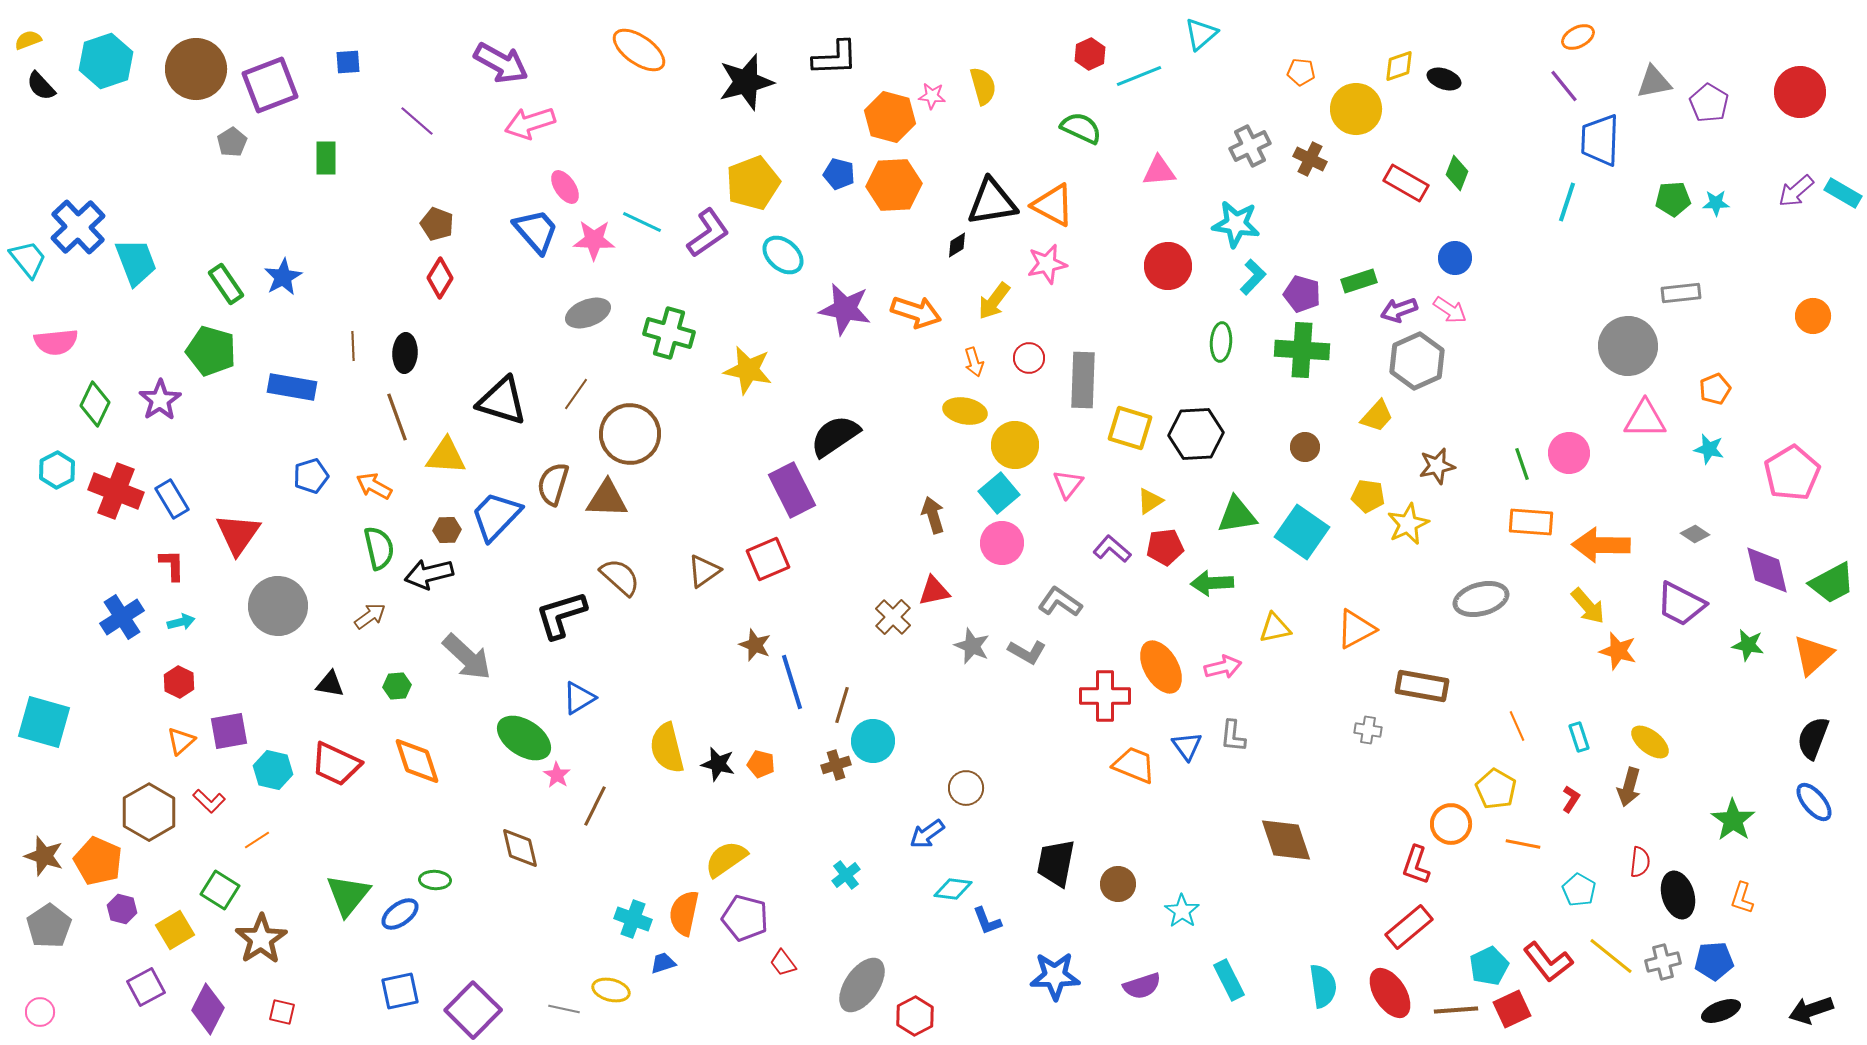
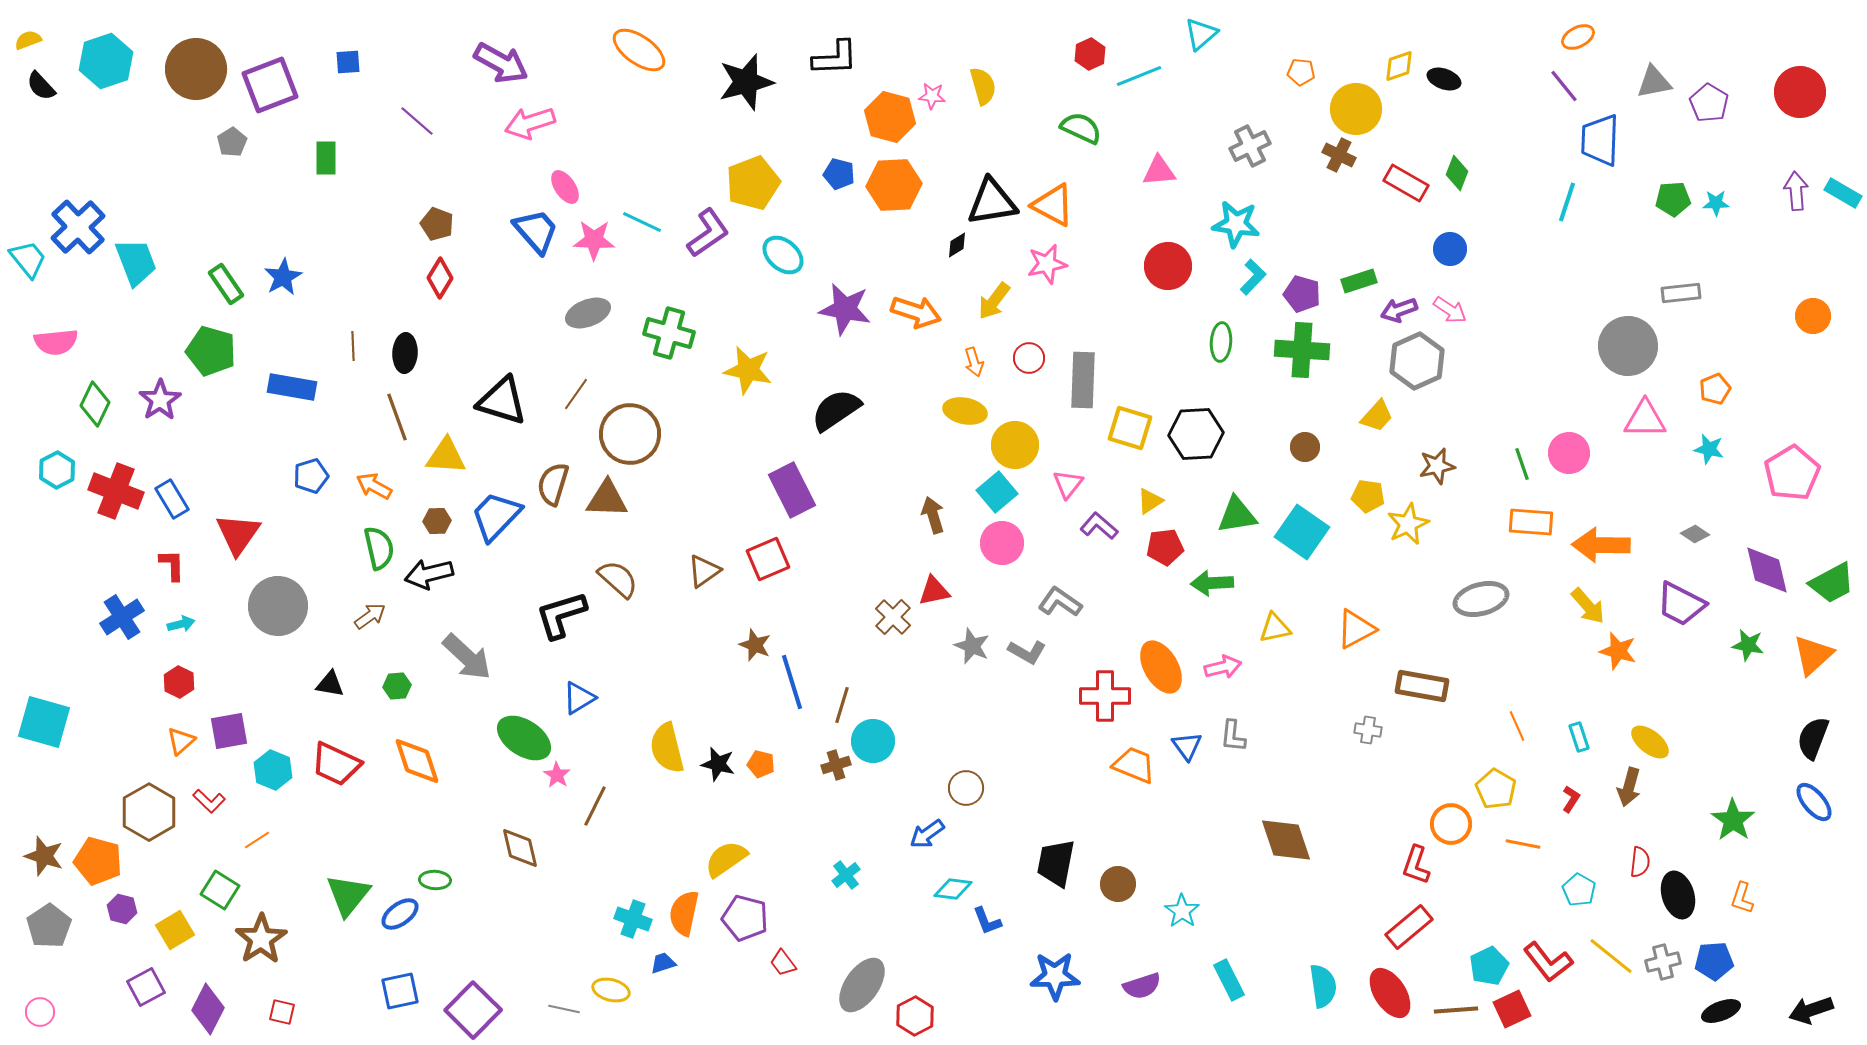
brown cross at (1310, 159): moved 29 px right, 4 px up
purple arrow at (1796, 191): rotated 126 degrees clockwise
blue circle at (1455, 258): moved 5 px left, 9 px up
black semicircle at (835, 436): moved 1 px right, 26 px up
cyan square at (999, 493): moved 2 px left, 1 px up
brown hexagon at (447, 530): moved 10 px left, 9 px up
purple L-shape at (1112, 549): moved 13 px left, 23 px up
brown semicircle at (620, 577): moved 2 px left, 2 px down
cyan arrow at (181, 622): moved 2 px down
cyan hexagon at (273, 770): rotated 9 degrees clockwise
orange pentagon at (98, 861): rotated 9 degrees counterclockwise
